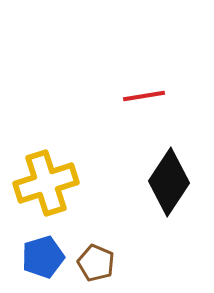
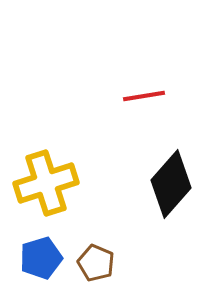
black diamond: moved 2 px right, 2 px down; rotated 8 degrees clockwise
blue pentagon: moved 2 px left, 1 px down
